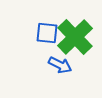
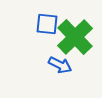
blue square: moved 9 px up
